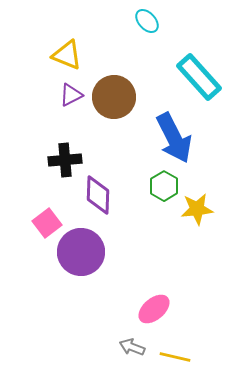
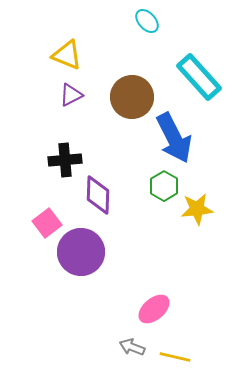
brown circle: moved 18 px right
